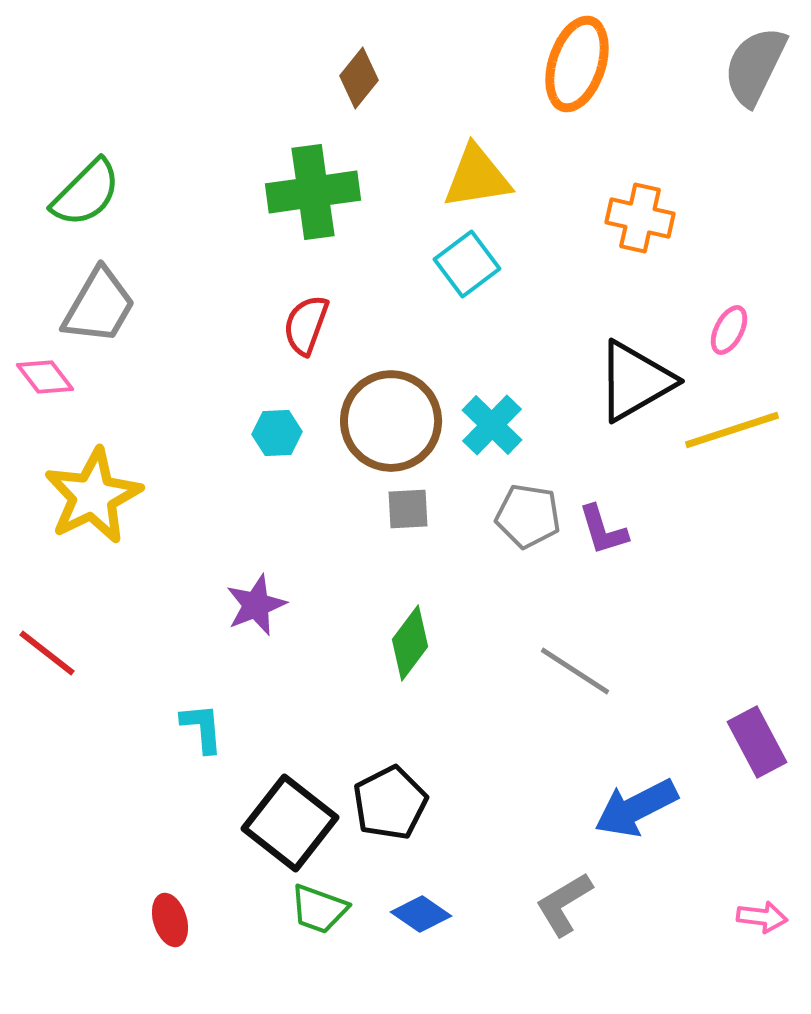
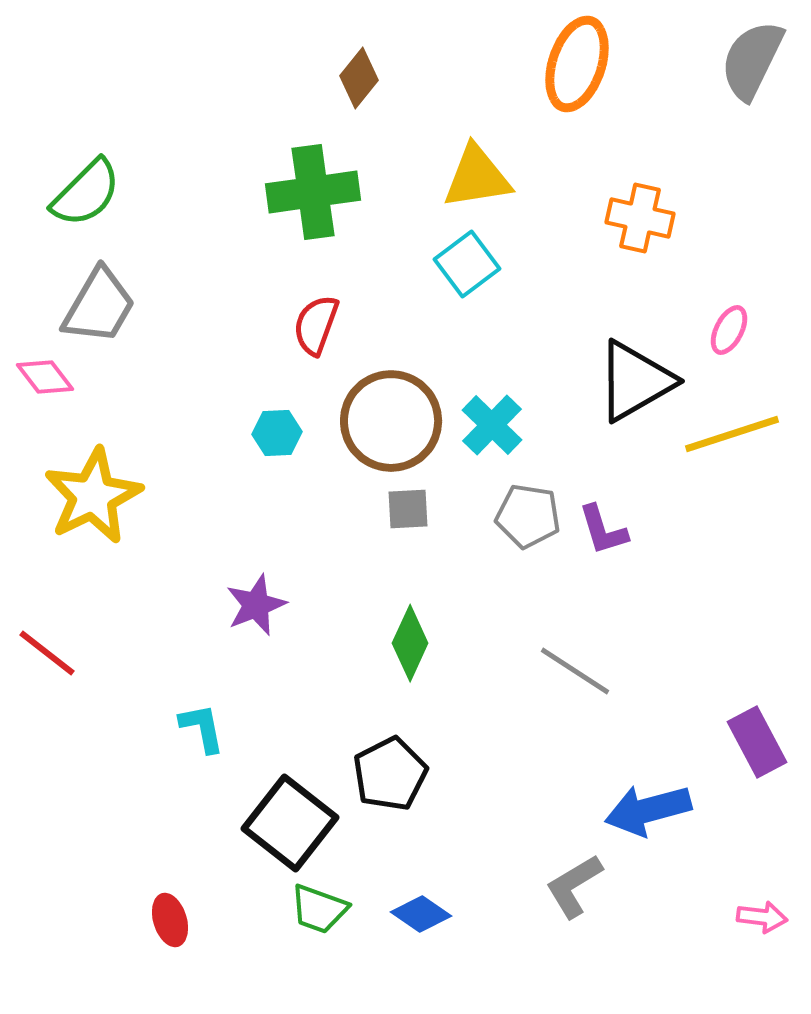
gray semicircle: moved 3 px left, 6 px up
red semicircle: moved 10 px right
yellow line: moved 4 px down
green diamond: rotated 12 degrees counterclockwise
cyan L-shape: rotated 6 degrees counterclockwise
black pentagon: moved 29 px up
blue arrow: moved 12 px right, 2 px down; rotated 12 degrees clockwise
gray L-shape: moved 10 px right, 18 px up
